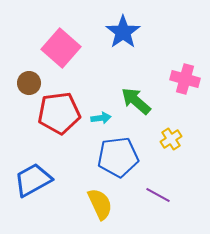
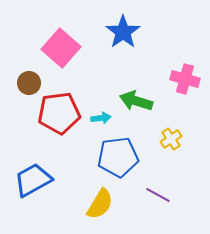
green arrow: rotated 24 degrees counterclockwise
yellow semicircle: rotated 56 degrees clockwise
